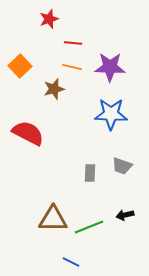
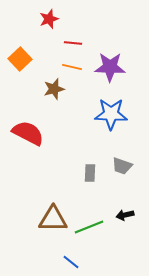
orange square: moved 7 px up
blue line: rotated 12 degrees clockwise
